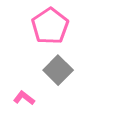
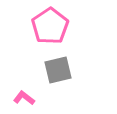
gray square: rotated 32 degrees clockwise
